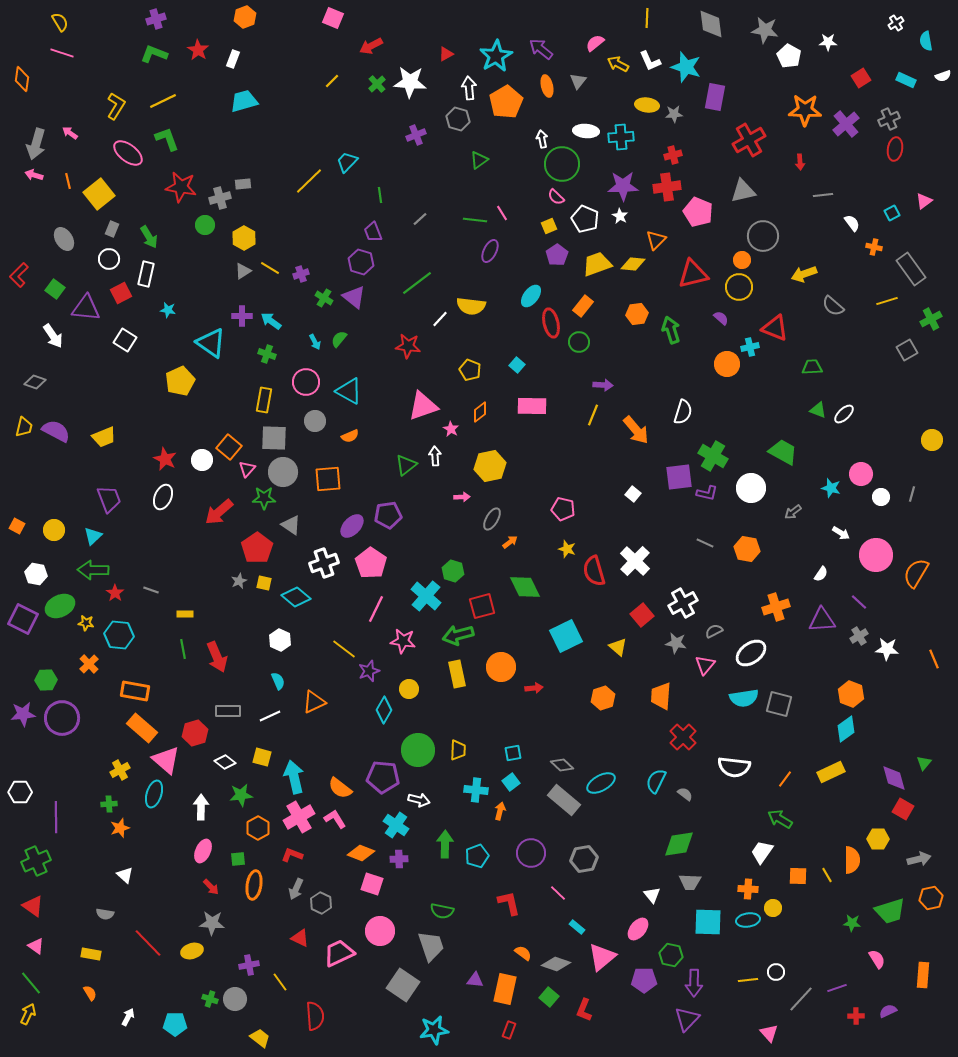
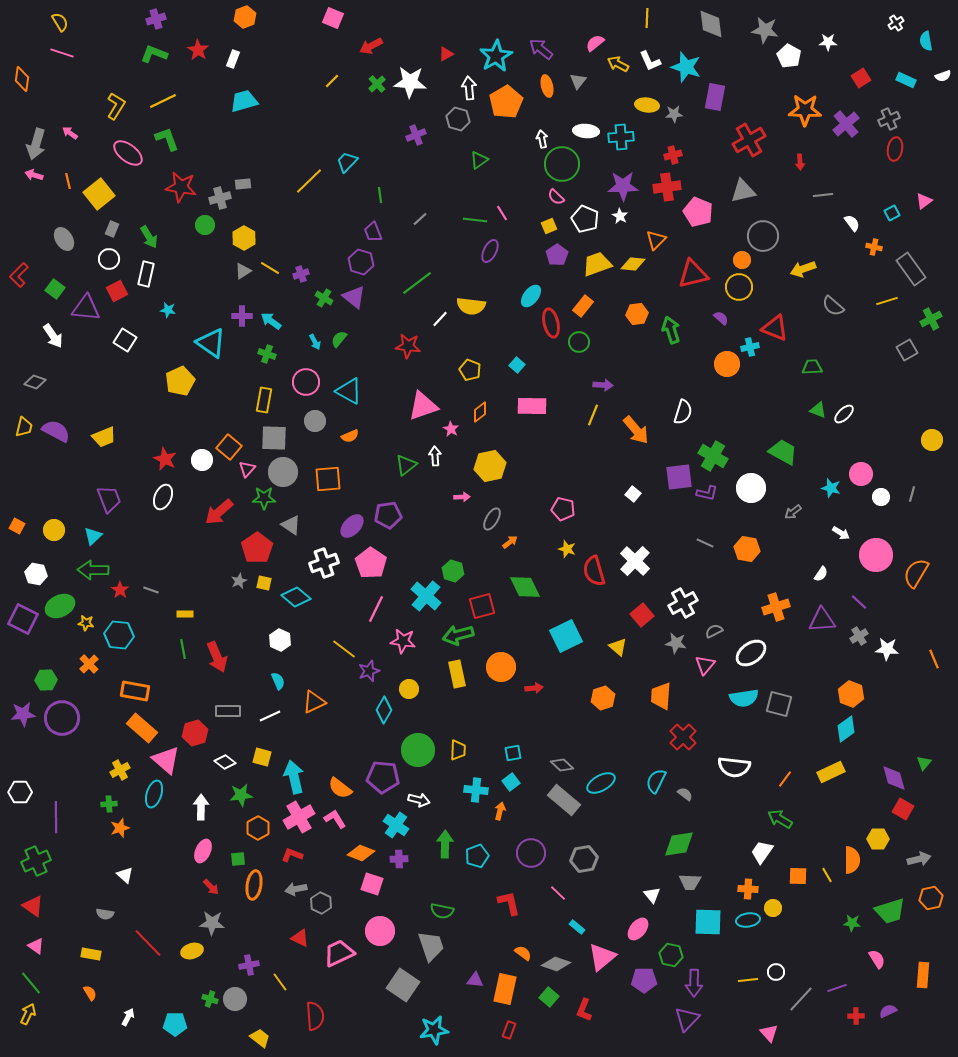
yellow arrow at (804, 274): moved 1 px left, 5 px up
red square at (121, 293): moved 4 px left, 2 px up
red star at (115, 593): moved 5 px right, 3 px up
gray arrow at (296, 889): rotated 55 degrees clockwise
